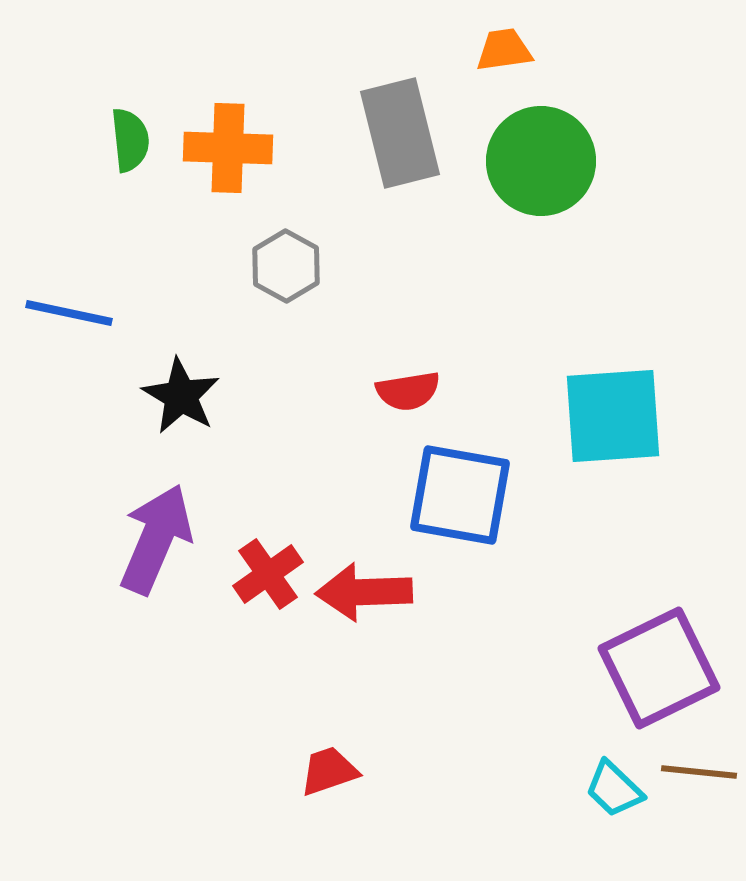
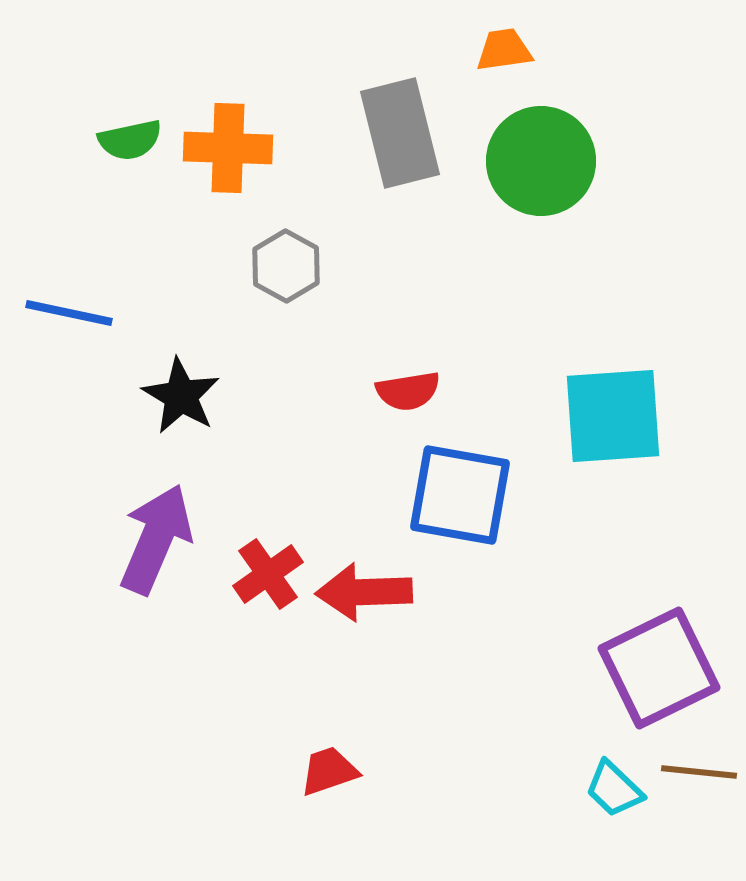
green semicircle: rotated 84 degrees clockwise
